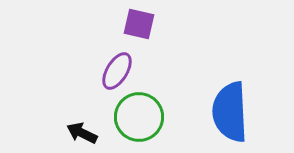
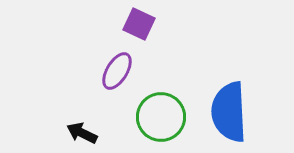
purple square: rotated 12 degrees clockwise
blue semicircle: moved 1 px left
green circle: moved 22 px right
